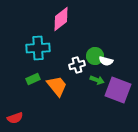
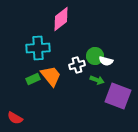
orange trapezoid: moved 6 px left, 10 px up
purple square: moved 6 px down
red semicircle: rotated 49 degrees clockwise
